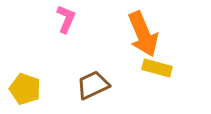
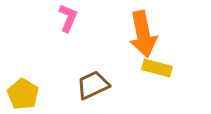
pink L-shape: moved 2 px right, 1 px up
orange arrow: rotated 12 degrees clockwise
yellow pentagon: moved 2 px left, 5 px down; rotated 12 degrees clockwise
